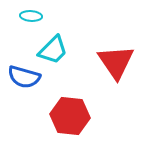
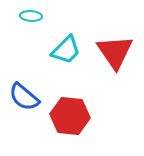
cyan trapezoid: moved 13 px right
red triangle: moved 1 px left, 10 px up
blue semicircle: moved 20 px down; rotated 24 degrees clockwise
